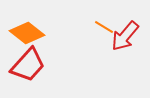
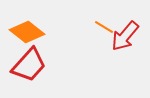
orange diamond: moved 1 px up
red trapezoid: moved 1 px right
